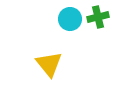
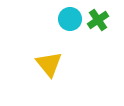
green cross: moved 3 px down; rotated 20 degrees counterclockwise
